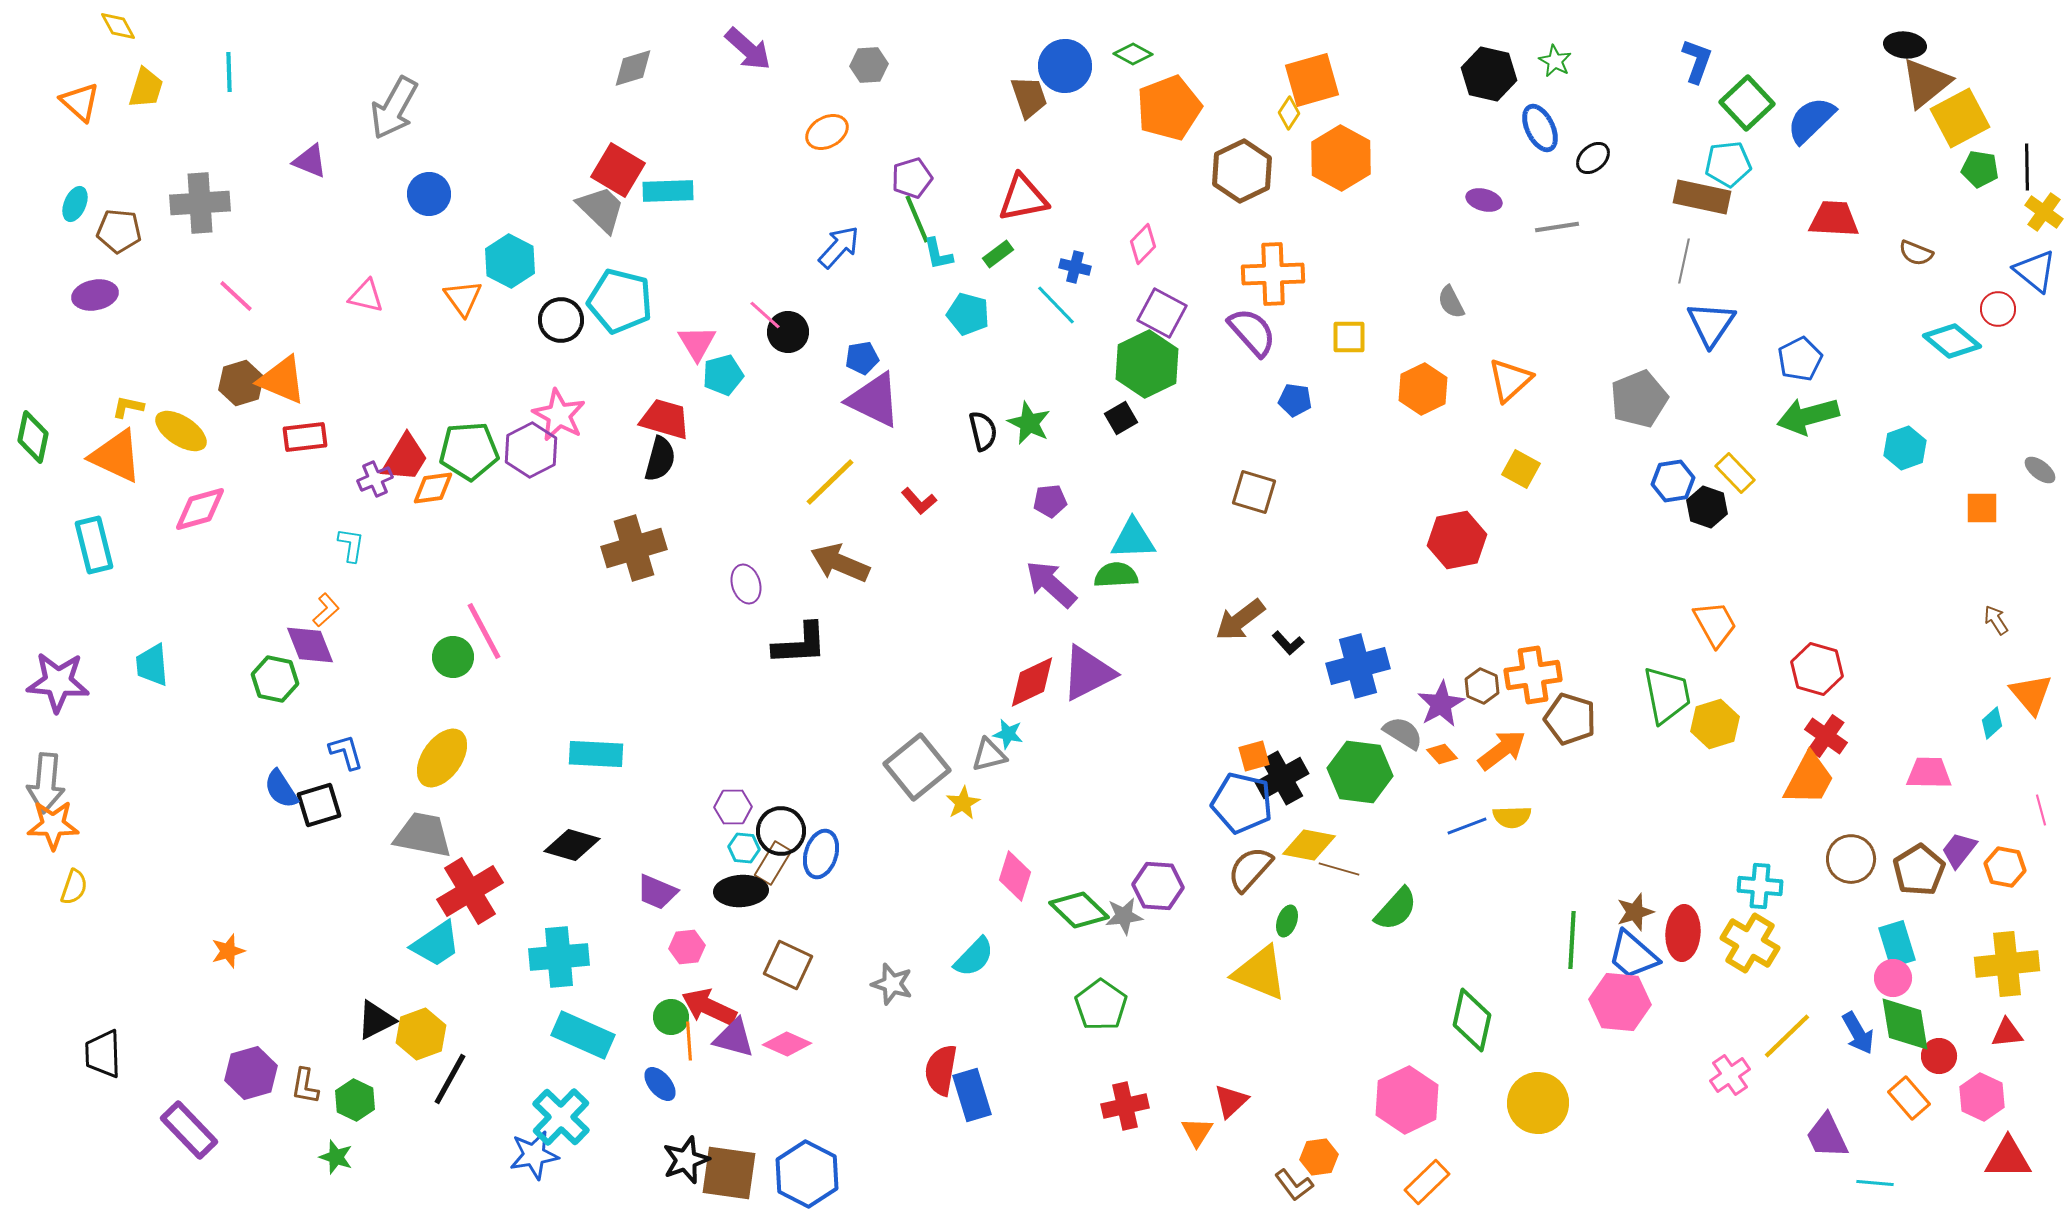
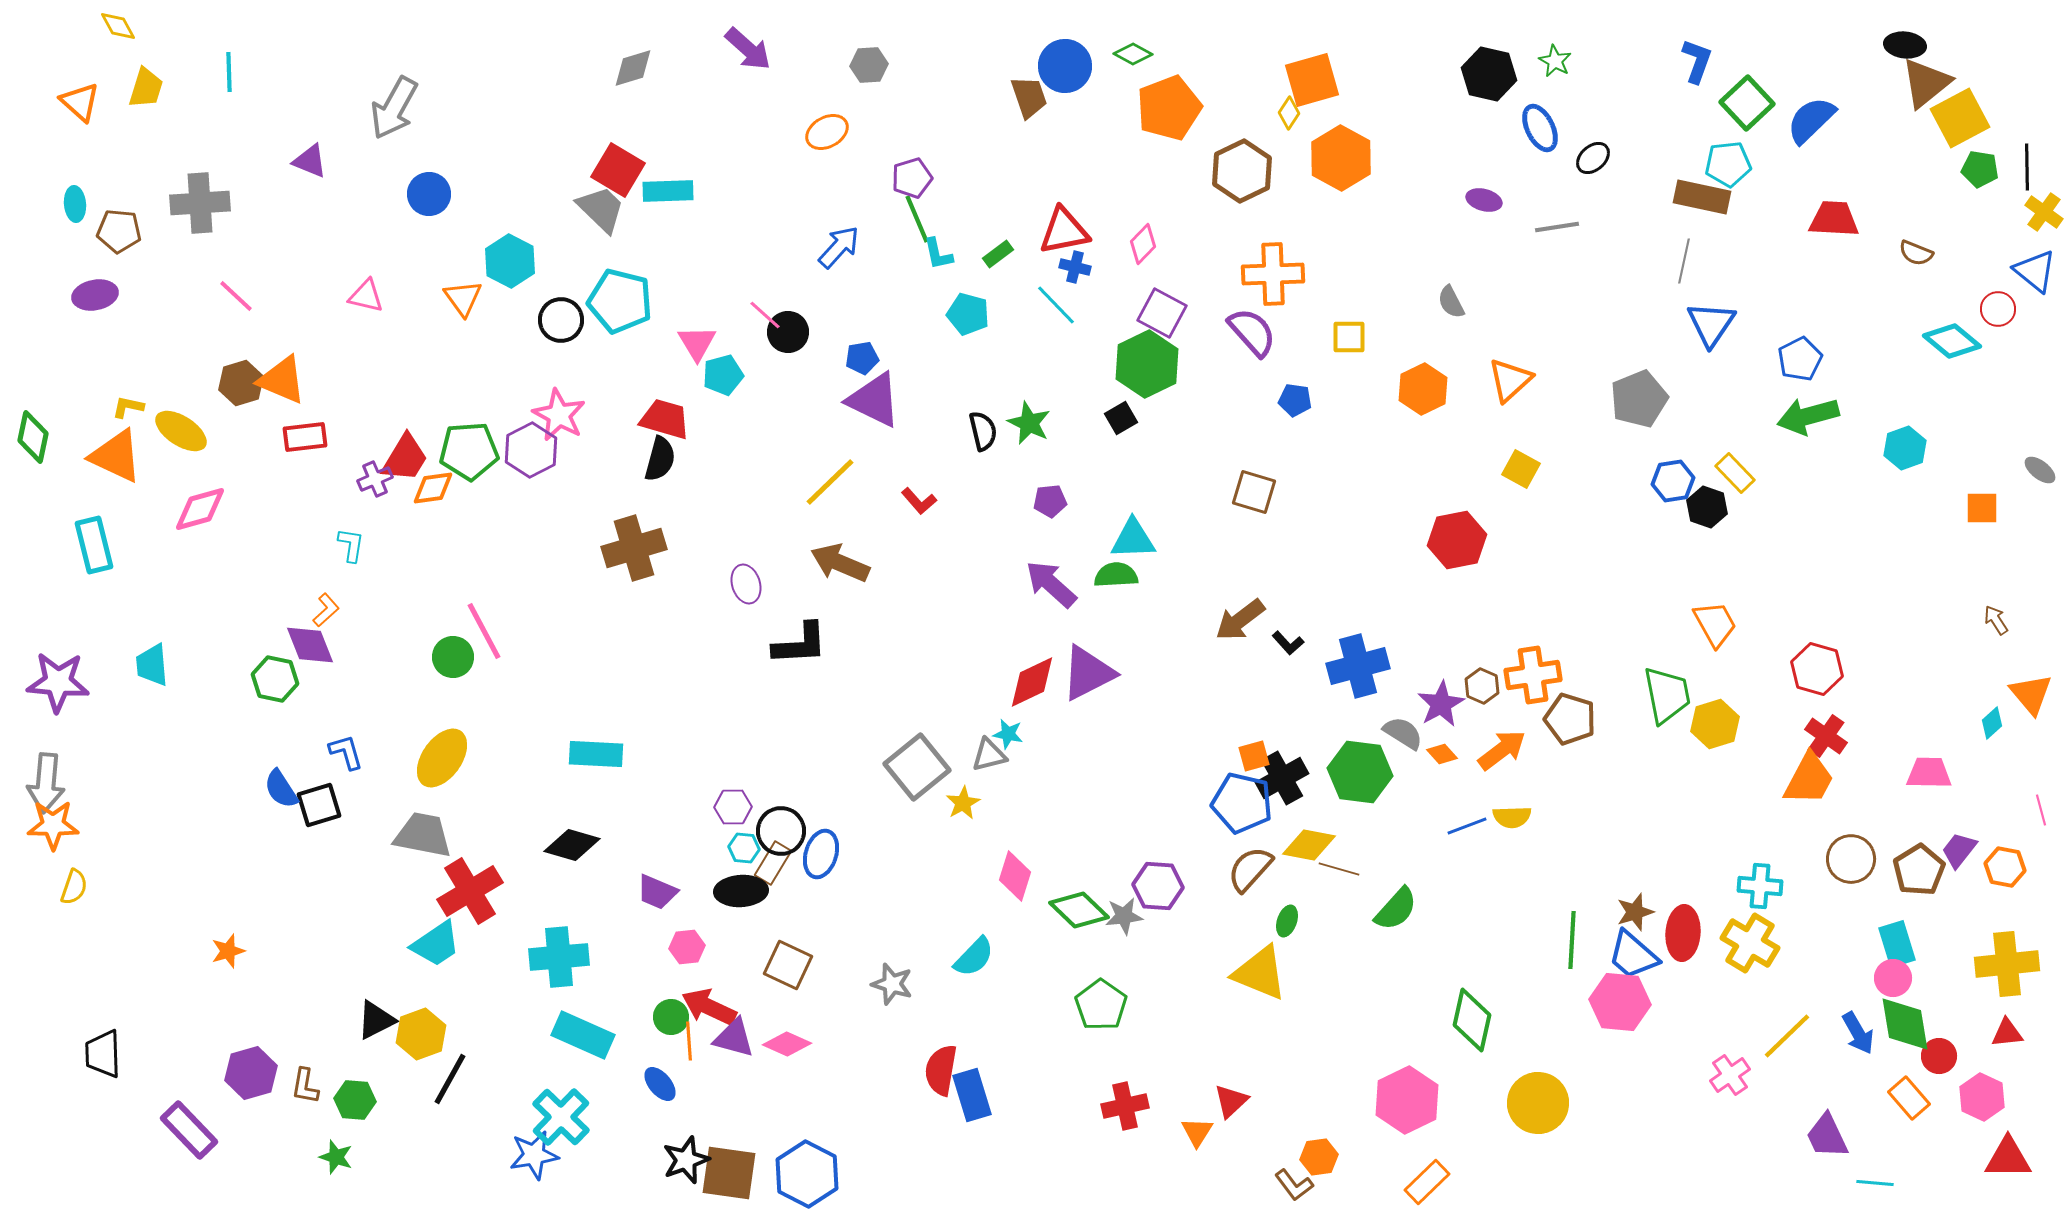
red triangle at (1023, 198): moved 41 px right, 33 px down
cyan ellipse at (75, 204): rotated 28 degrees counterclockwise
green hexagon at (355, 1100): rotated 21 degrees counterclockwise
